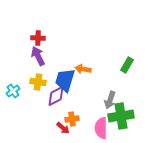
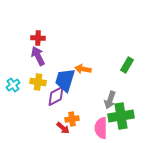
cyan cross: moved 6 px up
